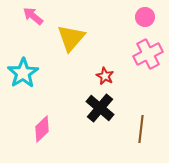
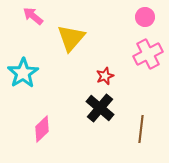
red star: rotated 24 degrees clockwise
